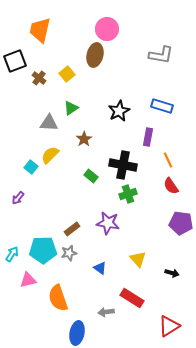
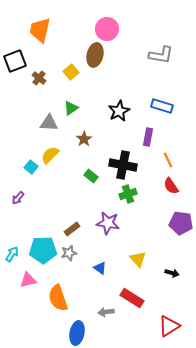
yellow square: moved 4 px right, 2 px up
